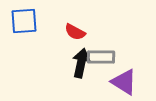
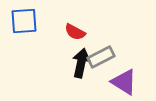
gray rectangle: rotated 28 degrees counterclockwise
